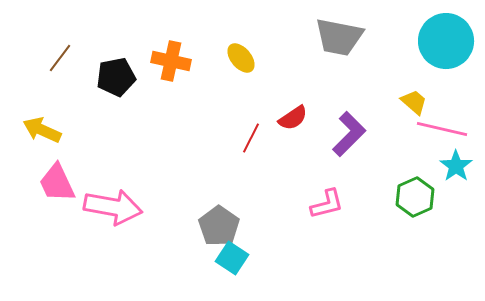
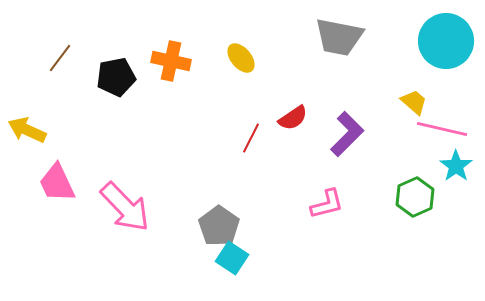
yellow arrow: moved 15 px left
purple L-shape: moved 2 px left
pink arrow: moved 12 px right; rotated 36 degrees clockwise
